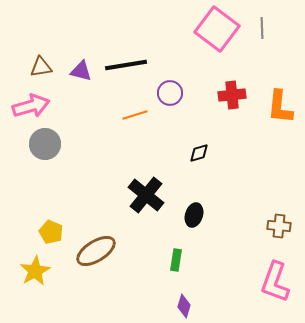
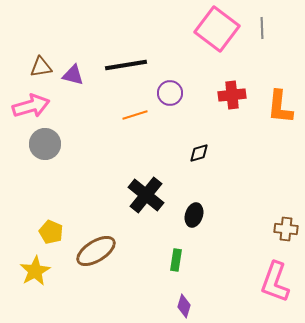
purple triangle: moved 8 px left, 4 px down
brown cross: moved 7 px right, 3 px down
